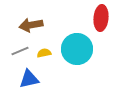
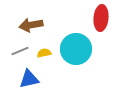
cyan circle: moved 1 px left
